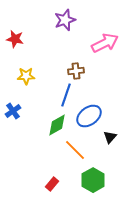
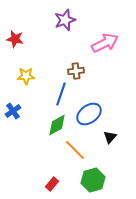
blue line: moved 5 px left, 1 px up
blue ellipse: moved 2 px up
green hexagon: rotated 15 degrees clockwise
